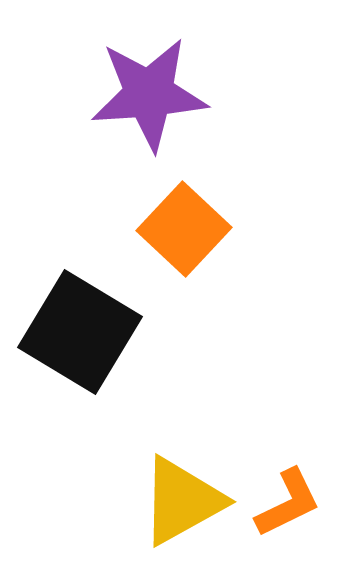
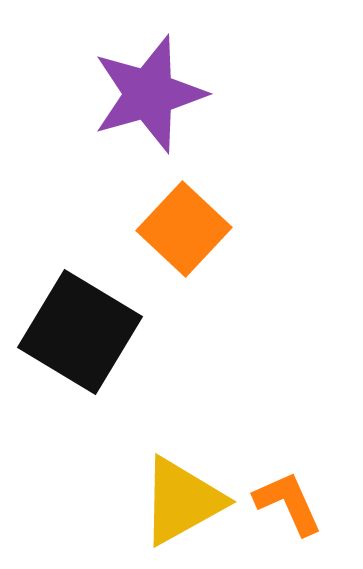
purple star: rotated 12 degrees counterclockwise
orange L-shape: rotated 88 degrees counterclockwise
